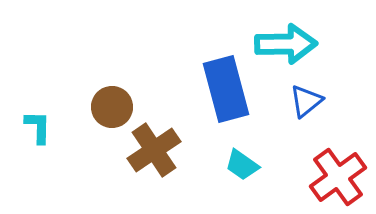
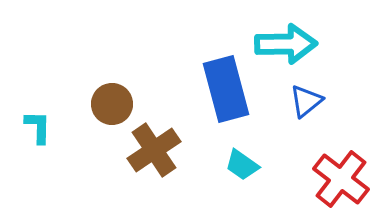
brown circle: moved 3 px up
red cross: moved 3 px right, 2 px down; rotated 16 degrees counterclockwise
